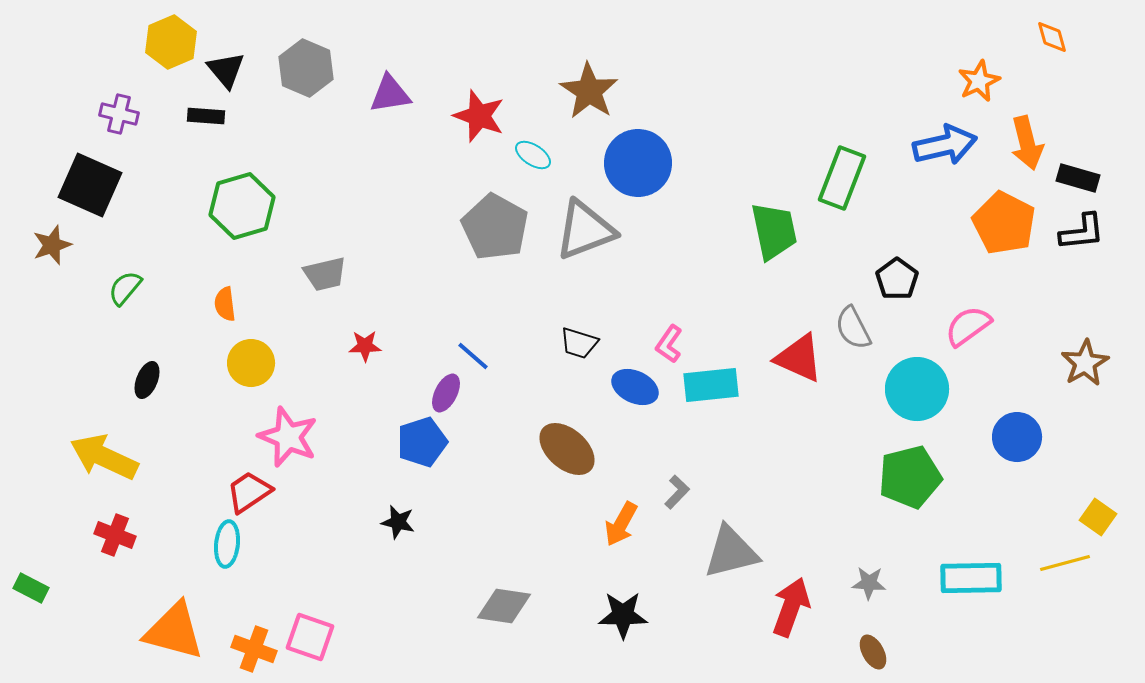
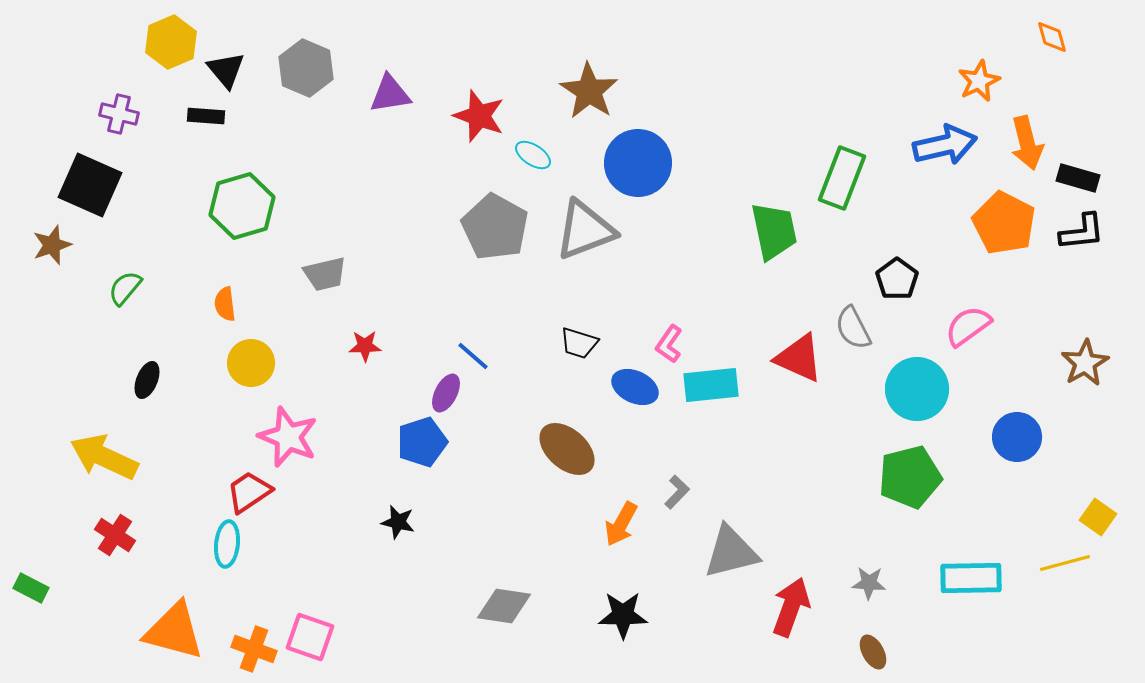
red cross at (115, 535): rotated 12 degrees clockwise
